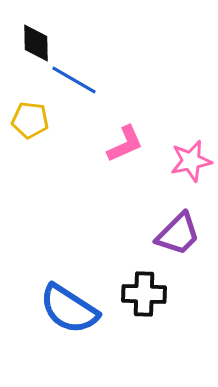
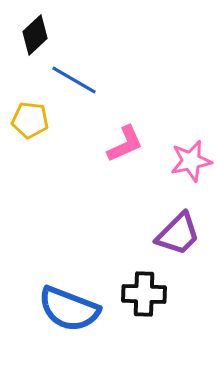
black diamond: moved 1 px left, 8 px up; rotated 48 degrees clockwise
blue semicircle: rotated 12 degrees counterclockwise
